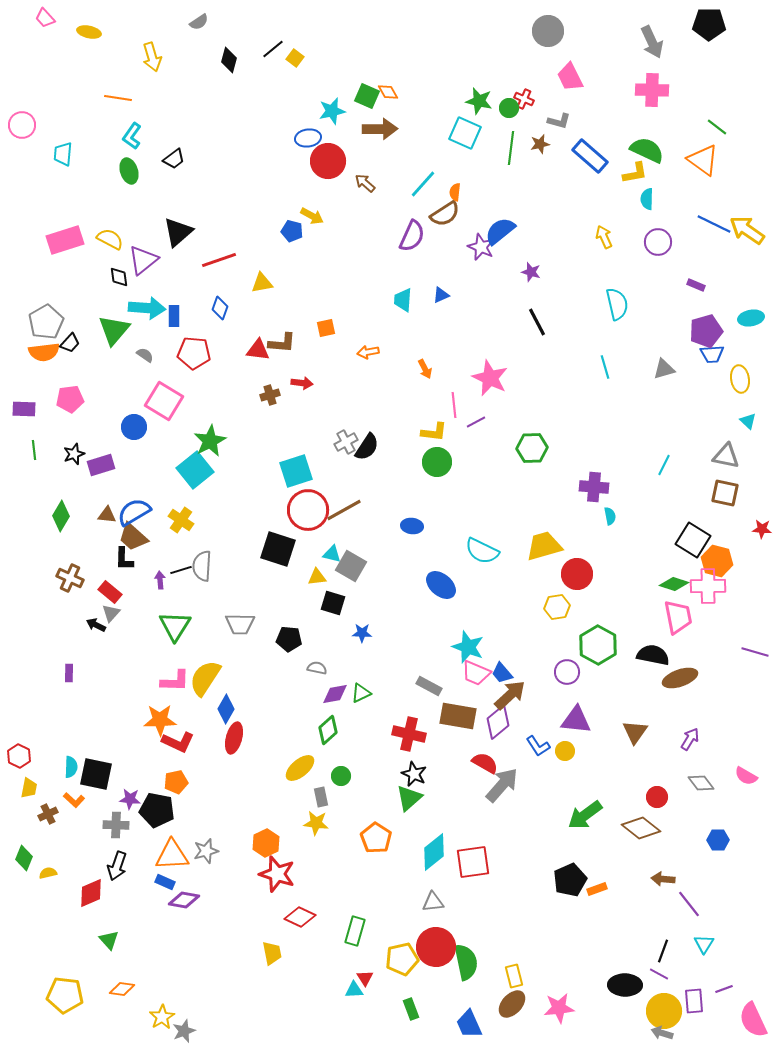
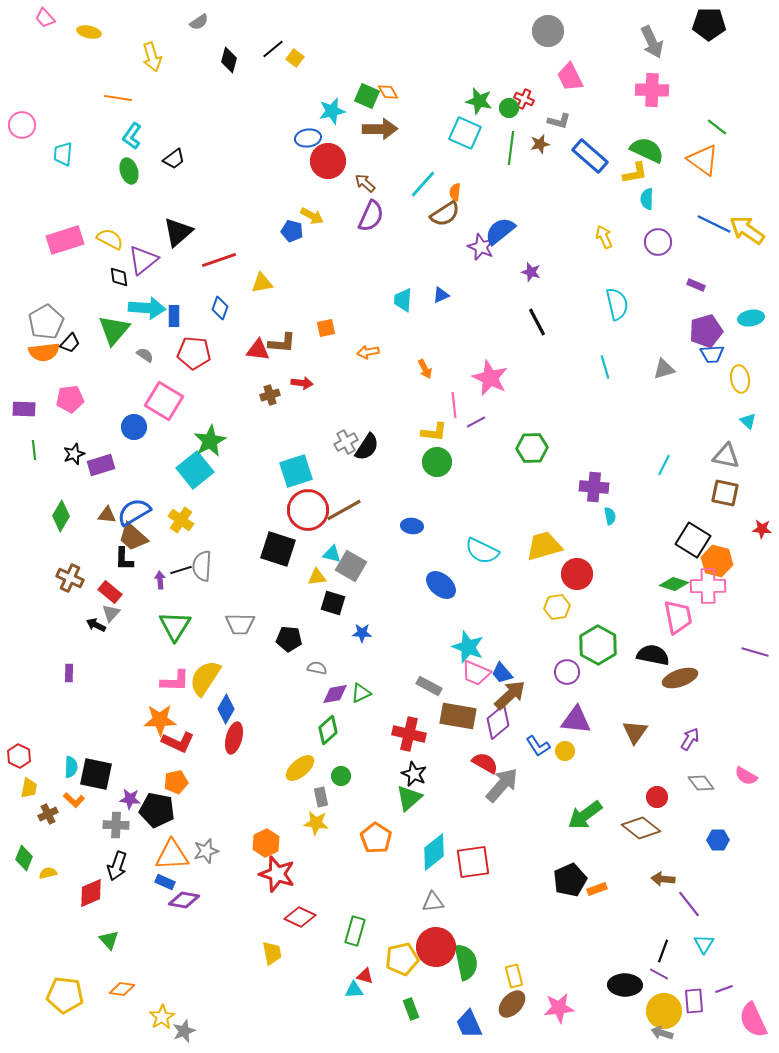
purple semicircle at (412, 236): moved 41 px left, 20 px up
red triangle at (365, 978): moved 2 px up; rotated 42 degrees counterclockwise
